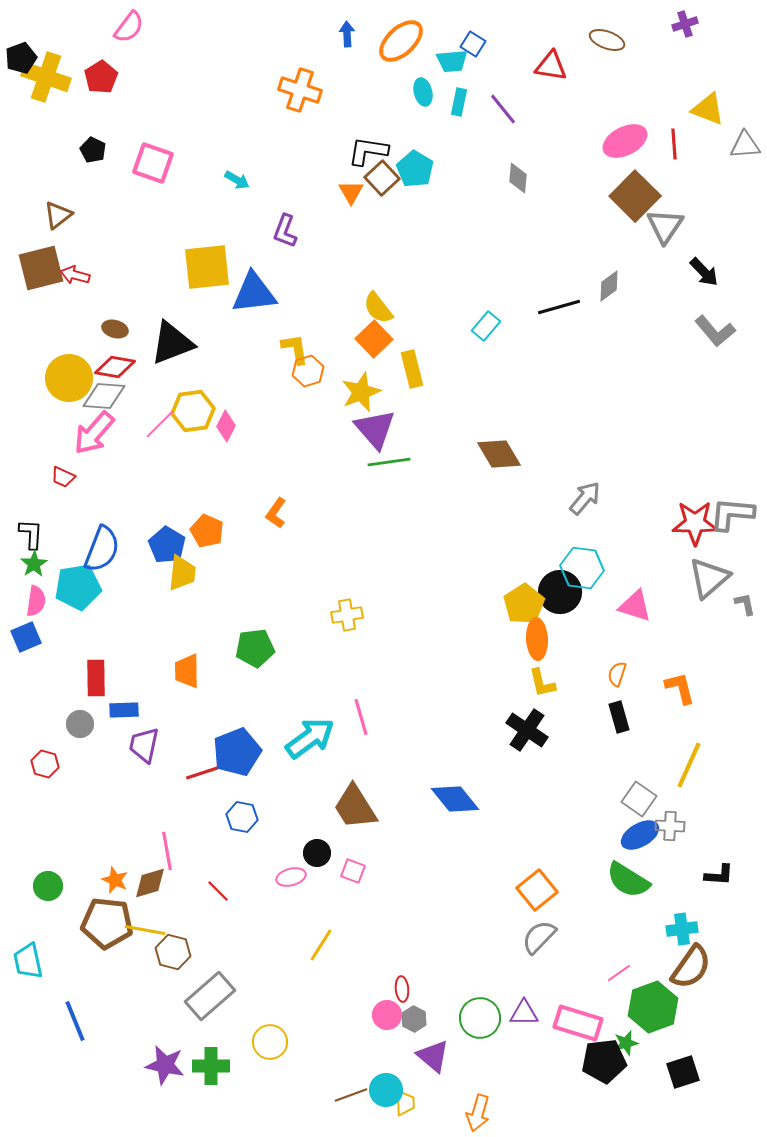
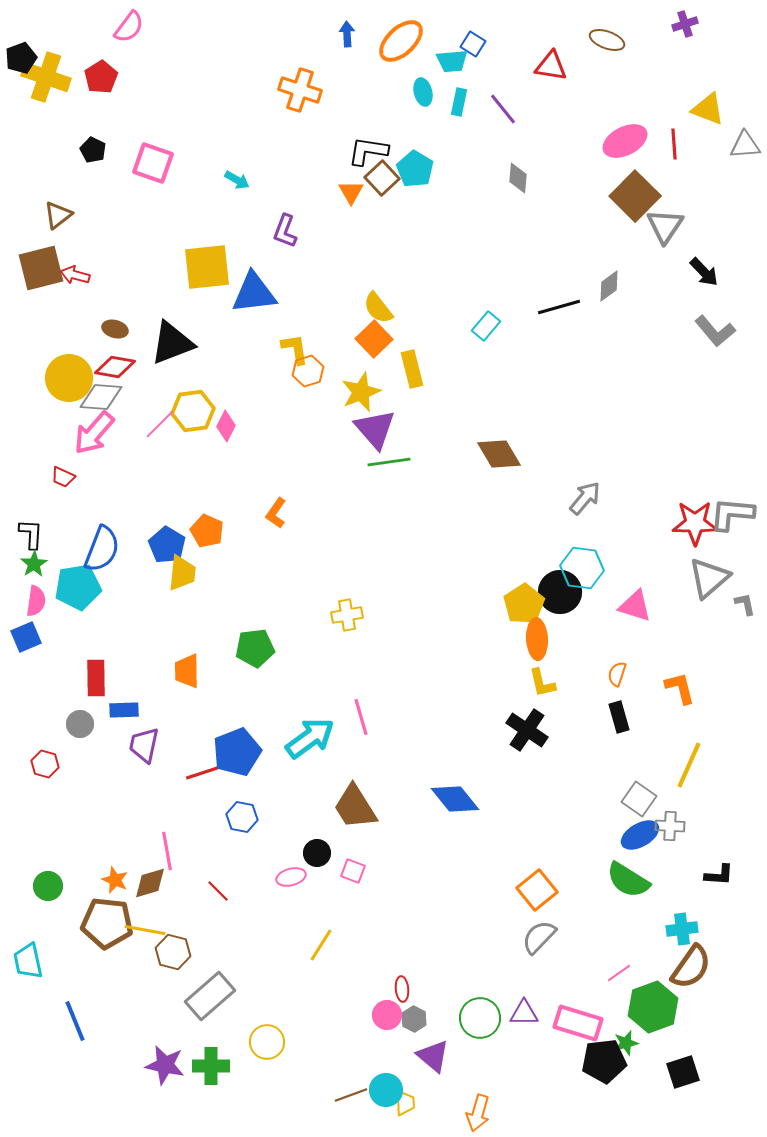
gray diamond at (104, 396): moved 3 px left, 1 px down
yellow circle at (270, 1042): moved 3 px left
